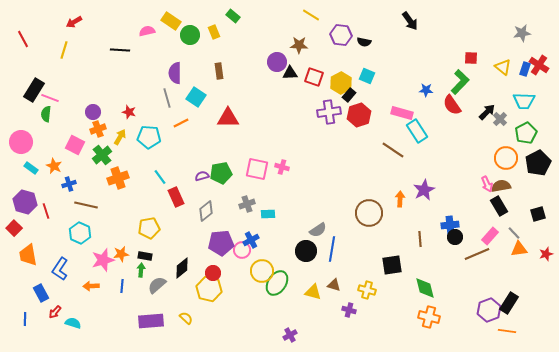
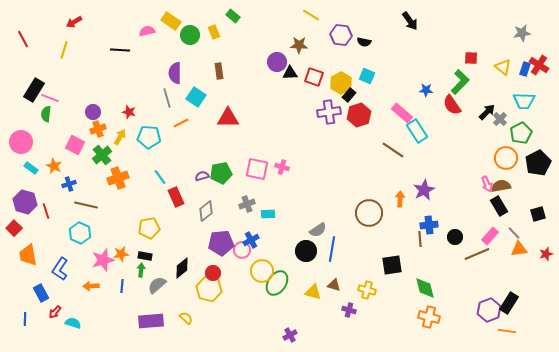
pink rectangle at (402, 113): rotated 25 degrees clockwise
green pentagon at (526, 133): moved 5 px left
blue cross at (450, 225): moved 21 px left
